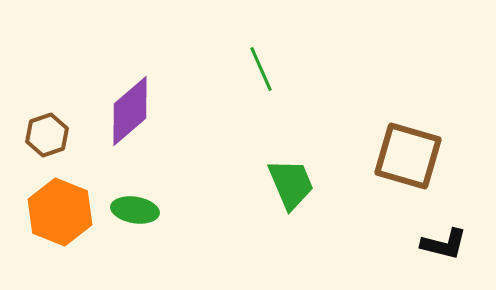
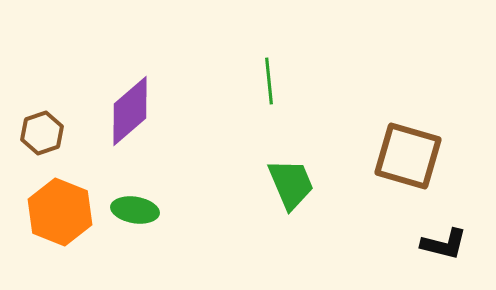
green line: moved 8 px right, 12 px down; rotated 18 degrees clockwise
brown hexagon: moved 5 px left, 2 px up
